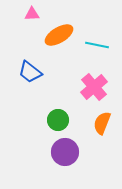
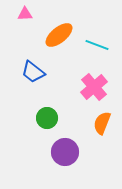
pink triangle: moved 7 px left
orange ellipse: rotated 8 degrees counterclockwise
cyan line: rotated 10 degrees clockwise
blue trapezoid: moved 3 px right
green circle: moved 11 px left, 2 px up
